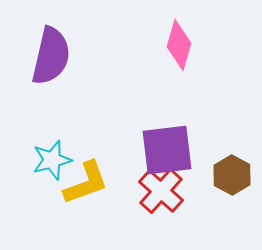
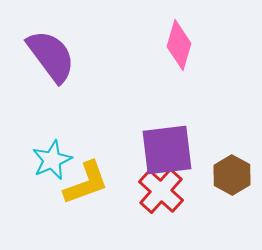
purple semicircle: rotated 50 degrees counterclockwise
cyan star: rotated 9 degrees counterclockwise
